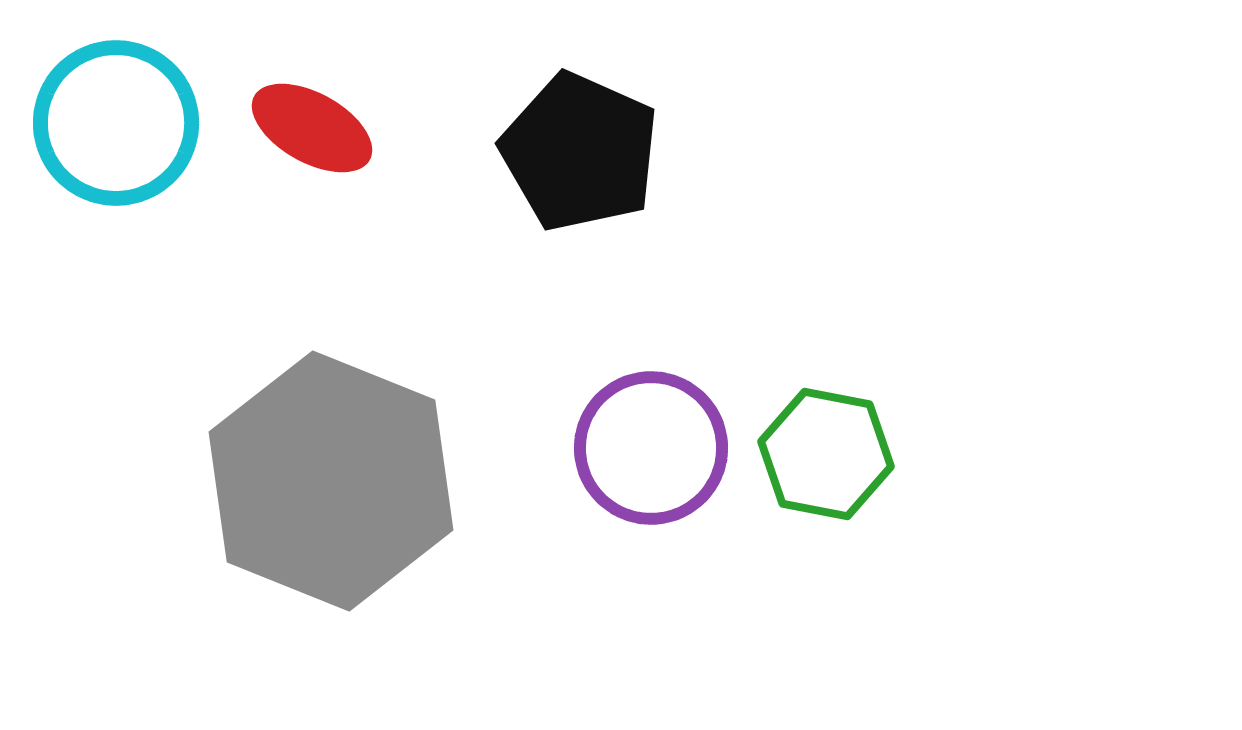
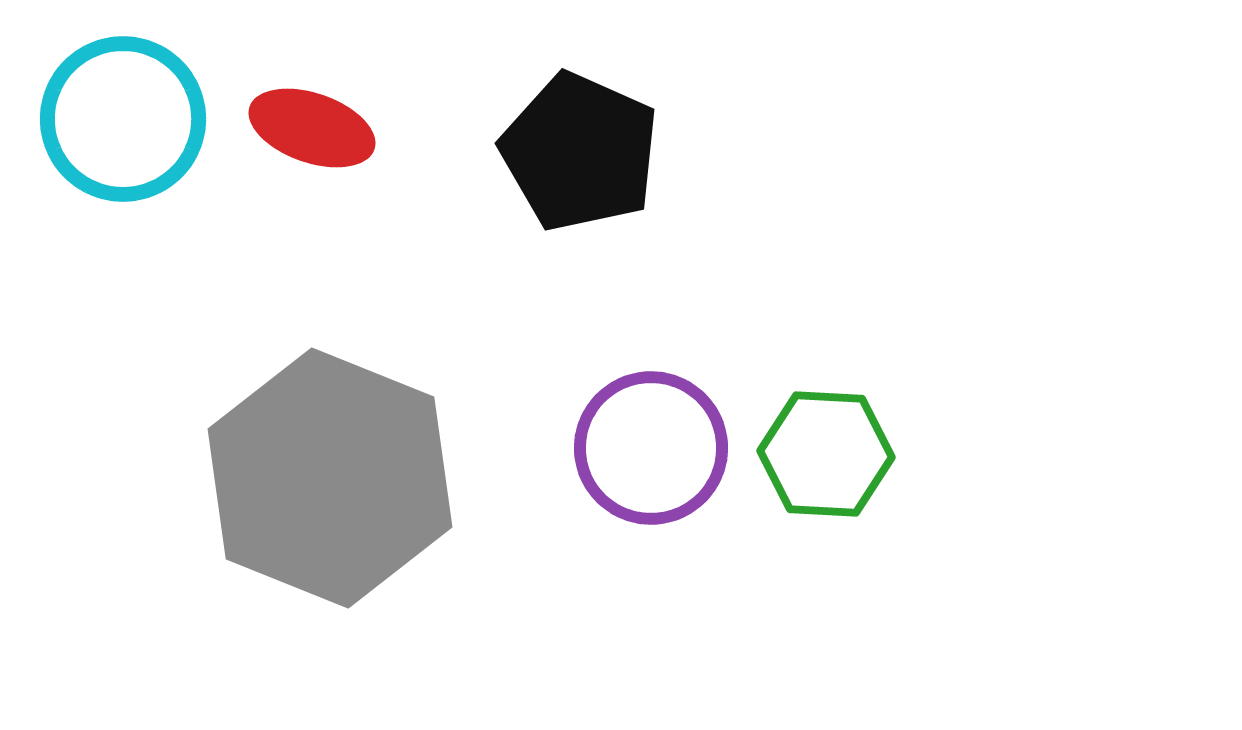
cyan circle: moved 7 px right, 4 px up
red ellipse: rotated 10 degrees counterclockwise
green hexagon: rotated 8 degrees counterclockwise
gray hexagon: moved 1 px left, 3 px up
